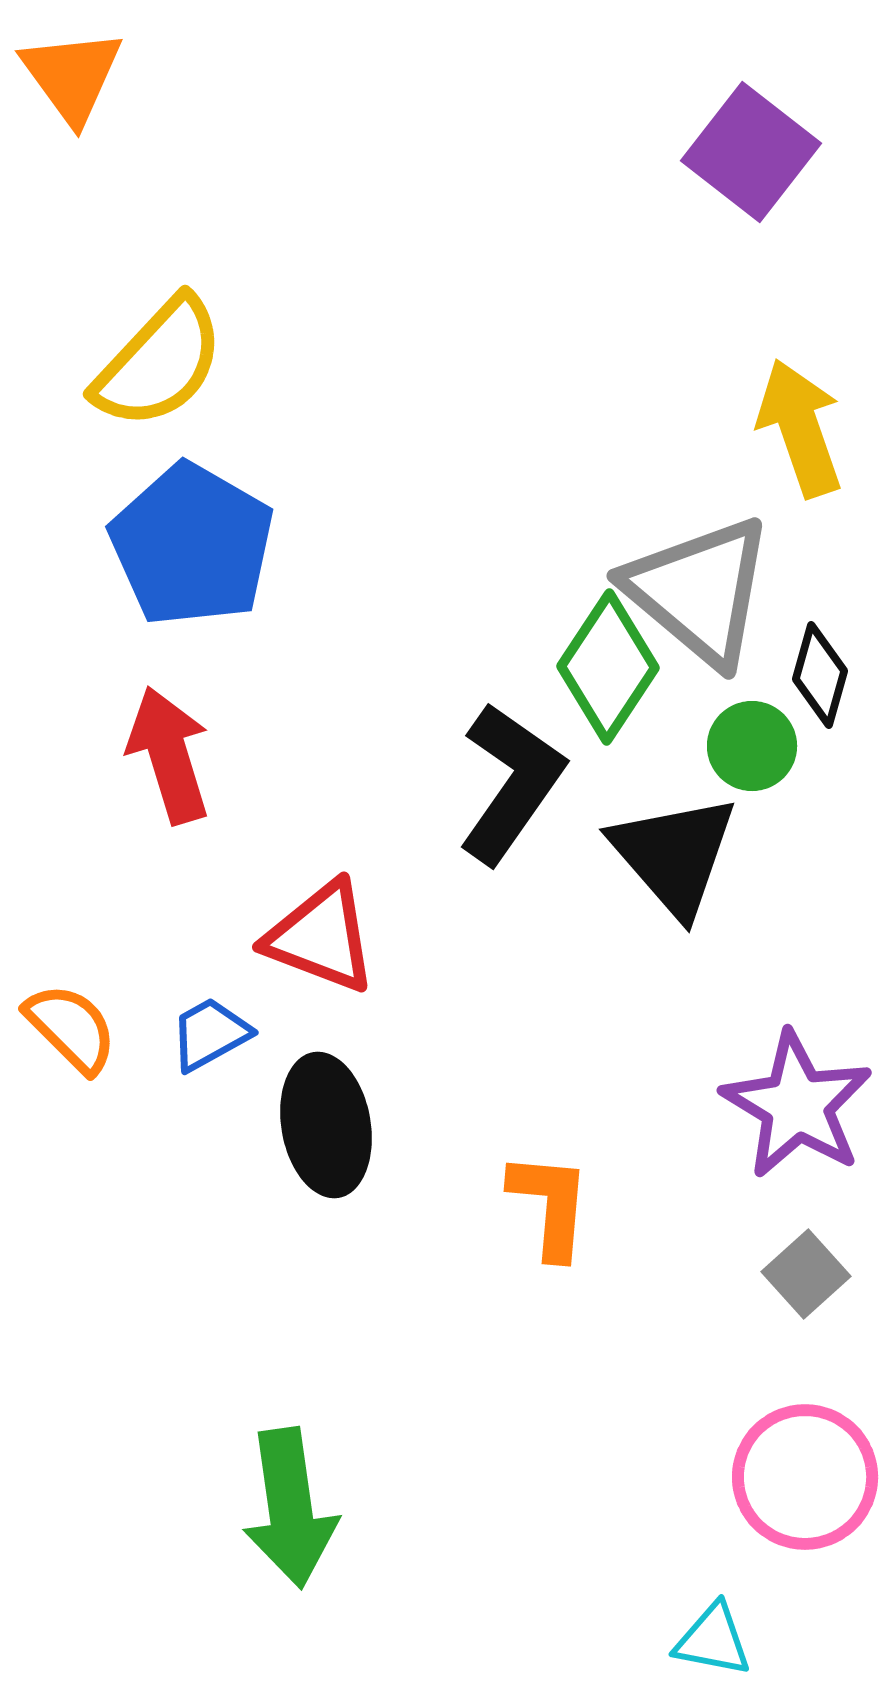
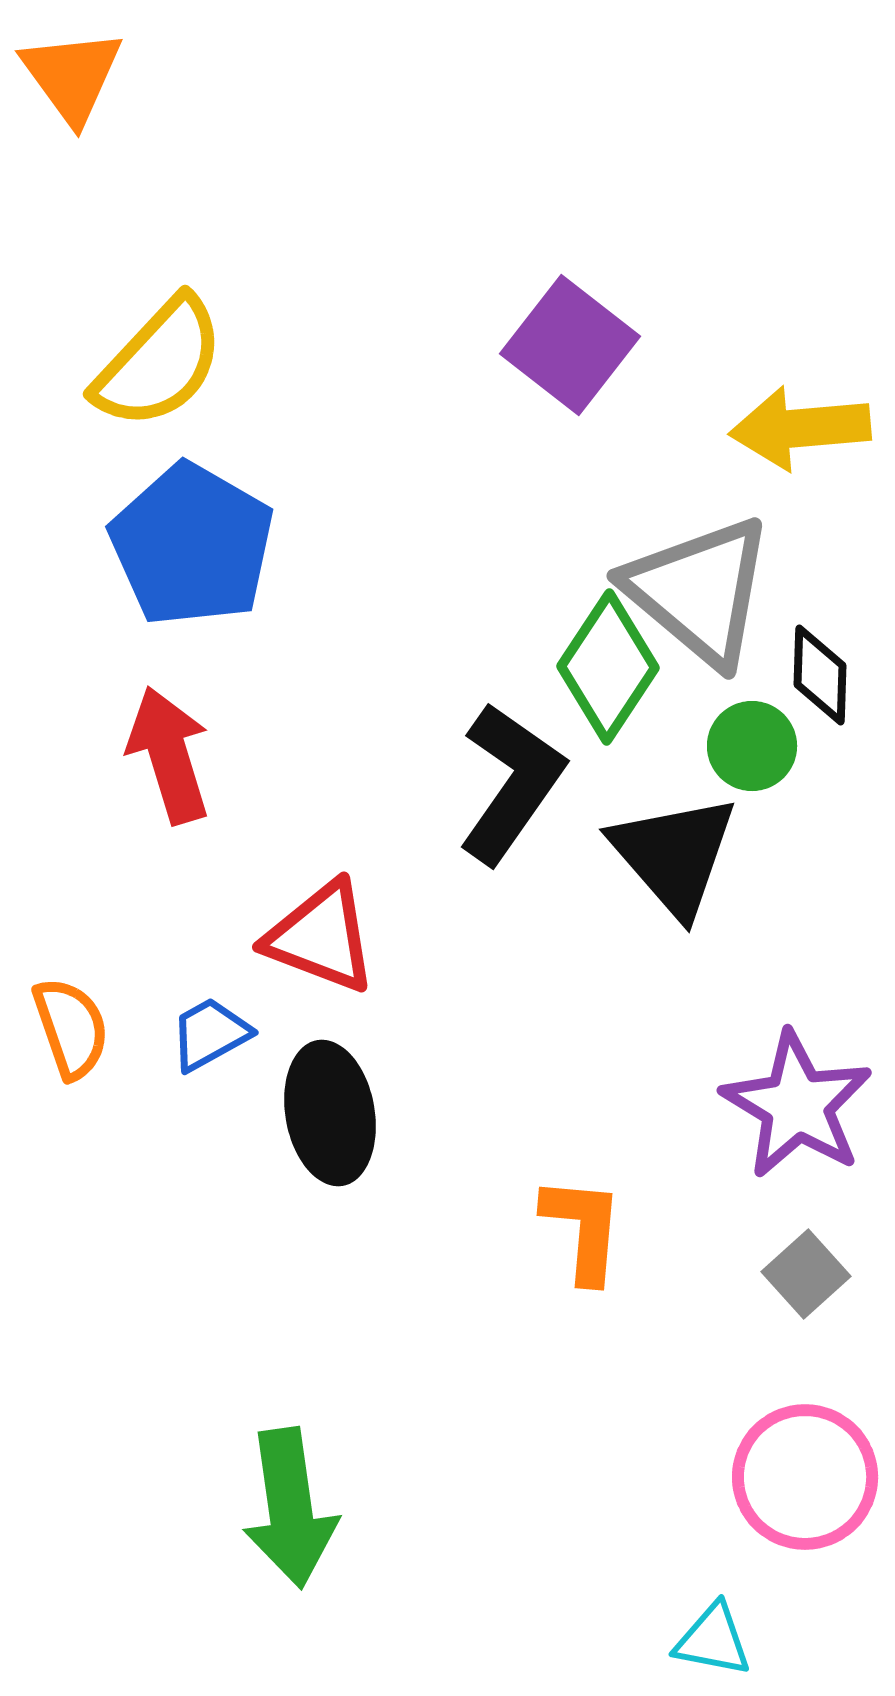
purple square: moved 181 px left, 193 px down
yellow arrow: rotated 76 degrees counterclockwise
black diamond: rotated 14 degrees counterclockwise
orange semicircle: rotated 26 degrees clockwise
black ellipse: moved 4 px right, 12 px up
orange L-shape: moved 33 px right, 24 px down
